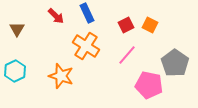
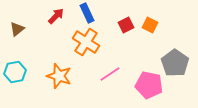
red arrow: rotated 90 degrees counterclockwise
brown triangle: rotated 21 degrees clockwise
orange cross: moved 4 px up
pink line: moved 17 px left, 19 px down; rotated 15 degrees clockwise
cyan hexagon: moved 1 px down; rotated 15 degrees clockwise
orange star: moved 2 px left
